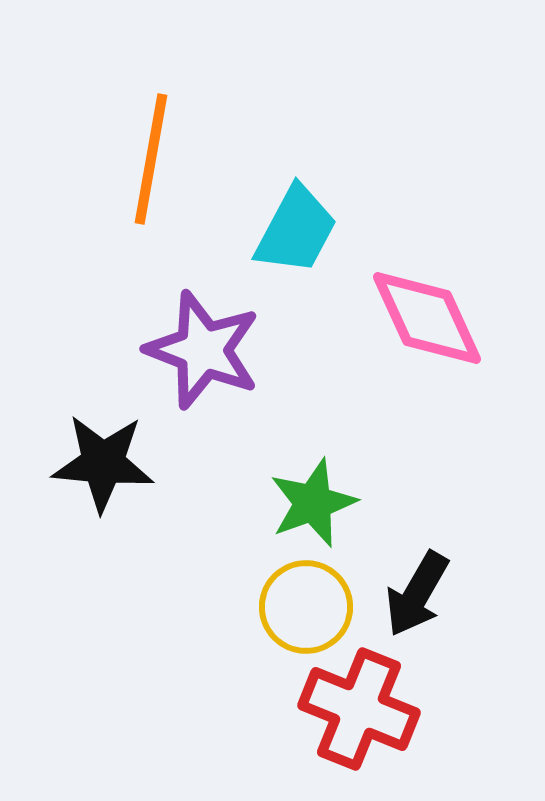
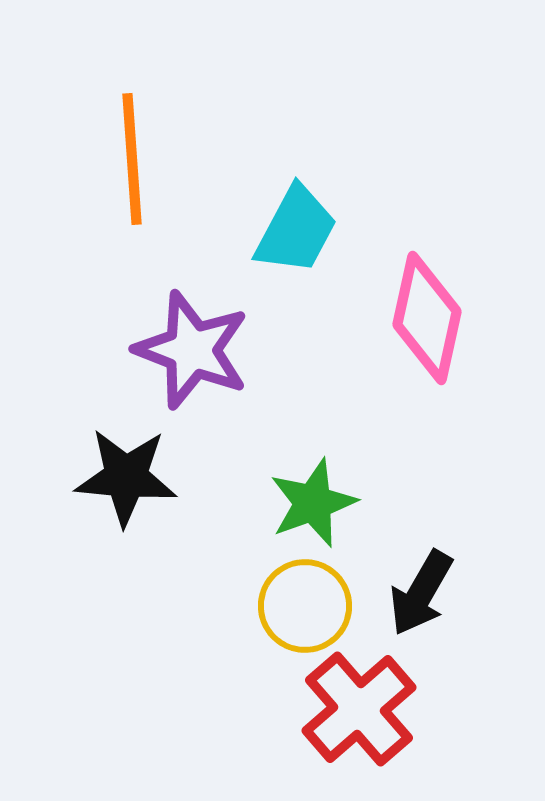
orange line: moved 19 px left; rotated 14 degrees counterclockwise
pink diamond: rotated 37 degrees clockwise
purple star: moved 11 px left
black star: moved 23 px right, 14 px down
black arrow: moved 4 px right, 1 px up
yellow circle: moved 1 px left, 1 px up
red cross: rotated 27 degrees clockwise
